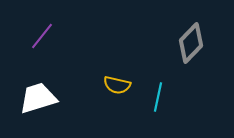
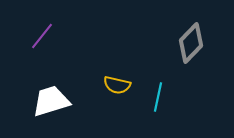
white trapezoid: moved 13 px right, 3 px down
